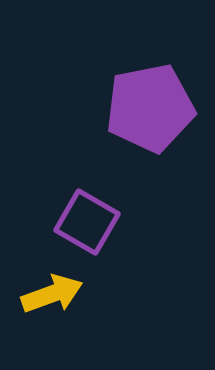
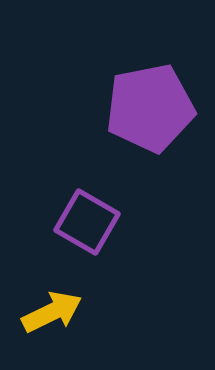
yellow arrow: moved 18 px down; rotated 6 degrees counterclockwise
